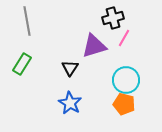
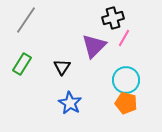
gray line: moved 1 px left, 1 px up; rotated 44 degrees clockwise
purple triangle: rotated 28 degrees counterclockwise
black triangle: moved 8 px left, 1 px up
orange pentagon: moved 2 px right, 1 px up
